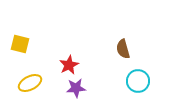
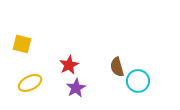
yellow square: moved 2 px right
brown semicircle: moved 6 px left, 18 px down
purple star: rotated 24 degrees counterclockwise
